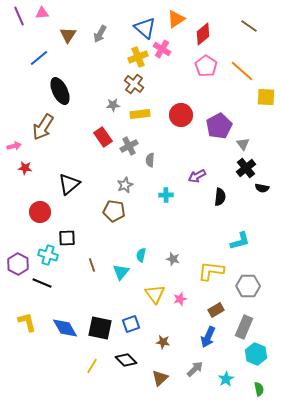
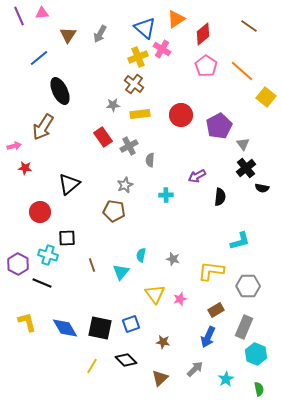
yellow square at (266, 97): rotated 36 degrees clockwise
